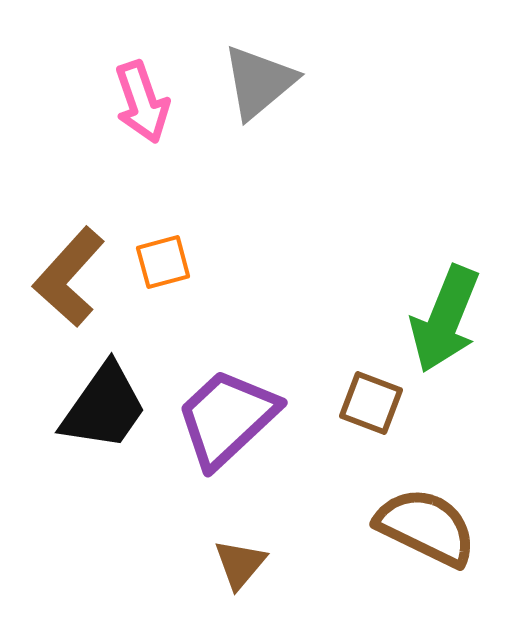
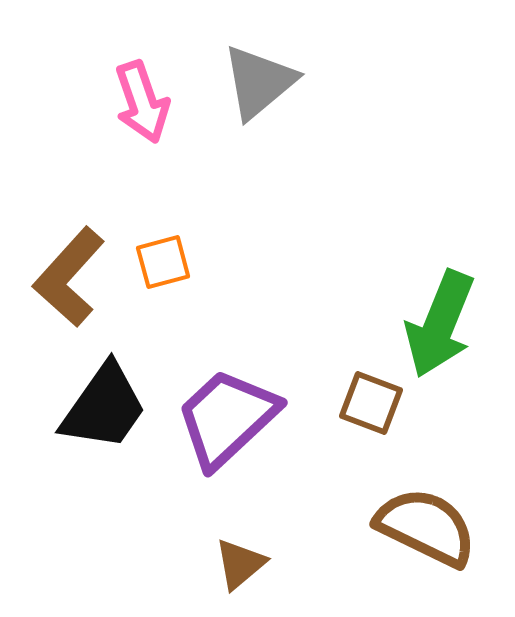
green arrow: moved 5 px left, 5 px down
brown triangle: rotated 10 degrees clockwise
